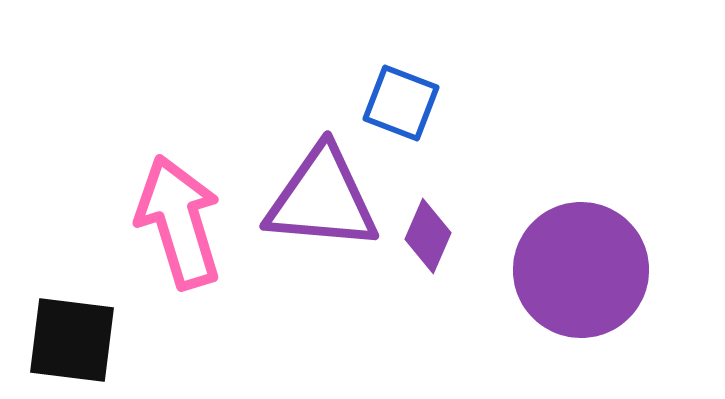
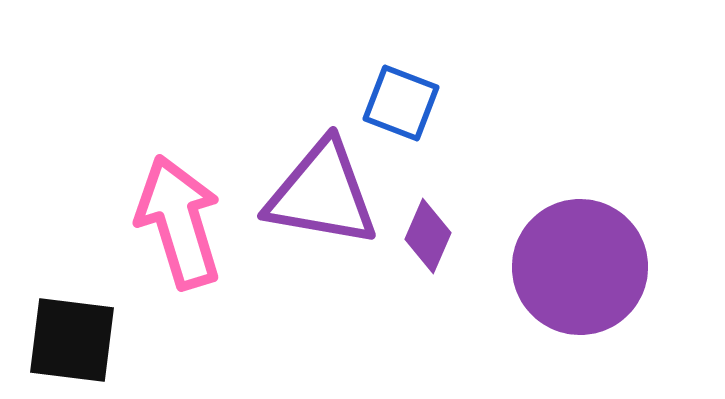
purple triangle: moved 5 px up; rotated 5 degrees clockwise
purple circle: moved 1 px left, 3 px up
